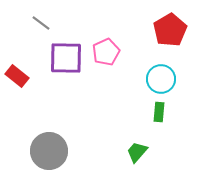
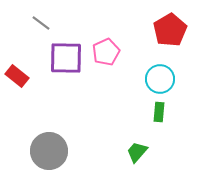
cyan circle: moved 1 px left
